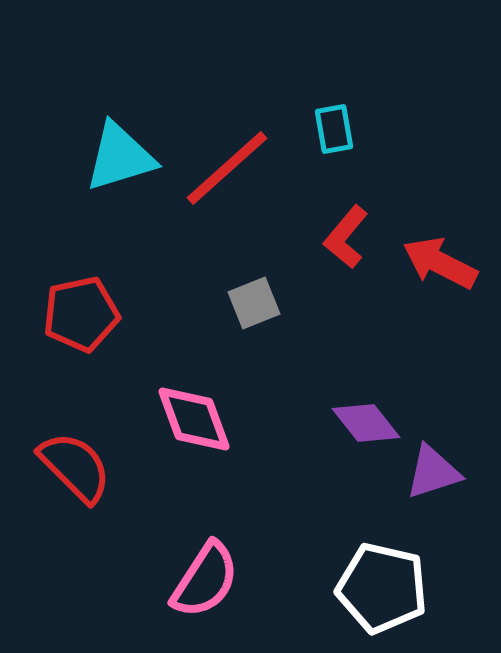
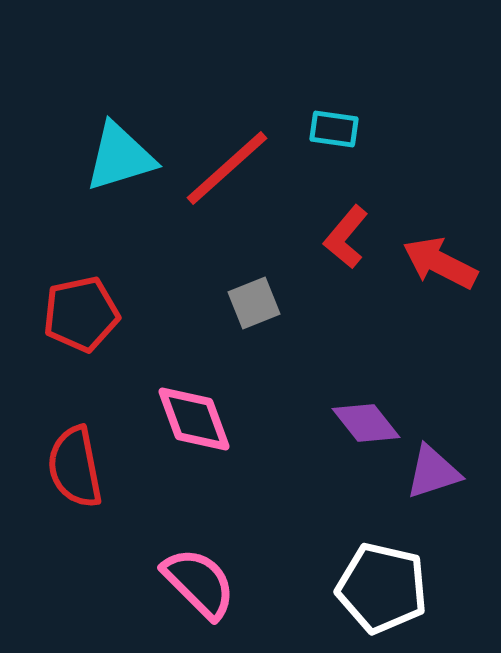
cyan rectangle: rotated 72 degrees counterclockwise
red semicircle: rotated 146 degrees counterclockwise
pink semicircle: moved 6 px left, 3 px down; rotated 78 degrees counterclockwise
